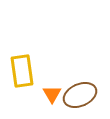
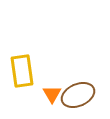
brown ellipse: moved 2 px left
